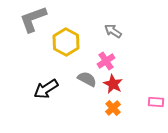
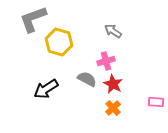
yellow hexagon: moved 7 px left; rotated 12 degrees counterclockwise
pink cross: rotated 18 degrees clockwise
